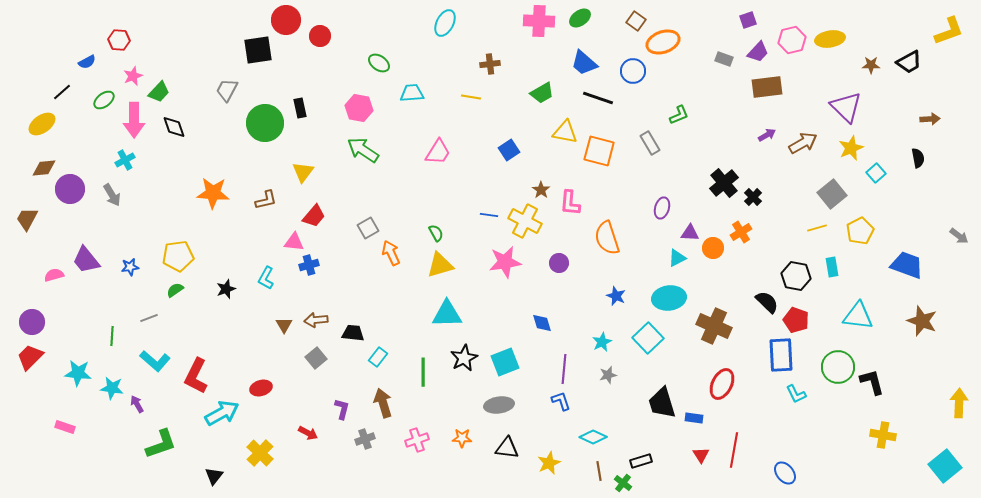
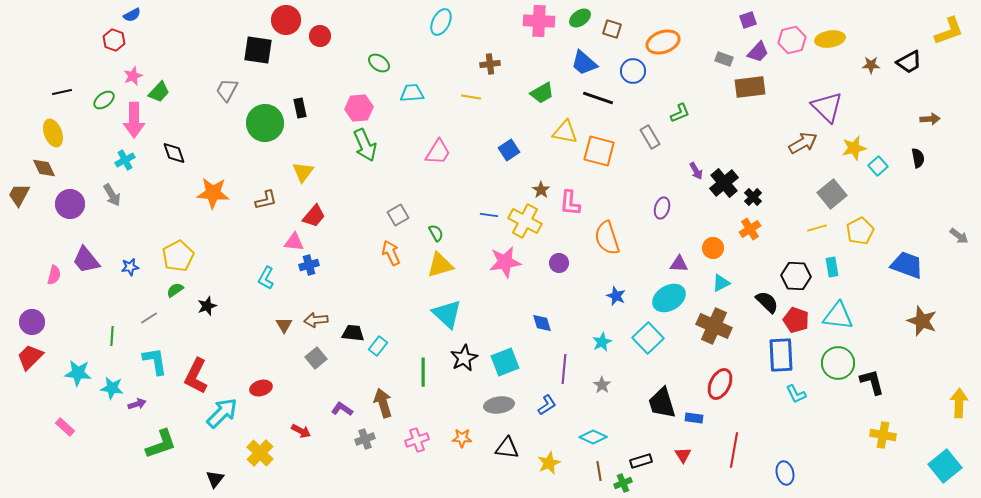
brown square at (636, 21): moved 24 px left, 8 px down; rotated 18 degrees counterclockwise
cyan ellipse at (445, 23): moved 4 px left, 1 px up
red hexagon at (119, 40): moved 5 px left; rotated 15 degrees clockwise
black square at (258, 50): rotated 16 degrees clockwise
blue semicircle at (87, 62): moved 45 px right, 47 px up
brown rectangle at (767, 87): moved 17 px left
black line at (62, 92): rotated 30 degrees clockwise
purple triangle at (846, 107): moved 19 px left
pink hexagon at (359, 108): rotated 16 degrees counterclockwise
green L-shape at (679, 115): moved 1 px right, 2 px up
yellow ellipse at (42, 124): moved 11 px right, 9 px down; rotated 76 degrees counterclockwise
black diamond at (174, 127): moved 26 px down
purple arrow at (767, 135): moved 71 px left, 36 px down; rotated 90 degrees clockwise
gray rectangle at (650, 143): moved 6 px up
yellow star at (851, 148): moved 3 px right; rotated 10 degrees clockwise
green arrow at (363, 150): moved 2 px right, 5 px up; rotated 148 degrees counterclockwise
brown diamond at (44, 168): rotated 70 degrees clockwise
cyan square at (876, 173): moved 2 px right, 7 px up
purple circle at (70, 189): moved 15 px down
brown trapezoid at (27, 219): moved 8 px left, 24 px up
gray square at (368, 228): moved 30 px right, 13 px up
orange cross at (741, 232): moved 9 px right, 3 px up
purple triangle at (690, 233): moved 11 px left, 31 px down
yellow pentagon at (178, 256): rotated 20 degrees counterclockwise
cyan triangle at (677, 258): moved 44 px right, 25 px down
pink semicircle at (54, 275): rotated 120 degrees clockwise
black hexagon at (796, 276): rotated 8 degrees counterclockwise
black star at (226, 289): moved 19 px left, 17 px down
cyan ellipse at (669, 298): rotated 24 degrees counterclockwise
cyan triangle at (447, 314): rotated 44 degrees clockwise
cyan triangle at (858, 316): moved 20 px left
gray line at (149, 318): rotated 12 degrees counterclockwise
cyan rectangle at (378, 357): moved 11 px up
cyan L-shape at (155, 361): rotated 140 degrees counterclockwise
green circle at (838, 367): moved 4 px up
gray star at (608, 375): moved 6 px left, 10 px down; rotated 24 degrees counterclockwise
red ellipse at (722, 384): moved 2 px left
blue L-shape at (561, 401): moved 14 px left, 4 px down; rotated 75 degrees clockwise
purple arrow at (137, 404): rotated 102 degrees clockwise
purple L-shape at (342, 409): rotated 70 degrees counterclockwise
cyan arrow at (222, 413): rotated 16 degrees counterclockwise
pink rectangle at (65, 427): rotated 24 degrees clockwise
red arrow at (308, 433): moved 7 px left, 2 px up
red triangle at (701, 455): moved 18 px left
blue ellipse at (785, 473): rotated 25 degrees clockwise
black triangle at (214, 476): moved 1 px right, 3 px down
green cross at (623, 483): rotated 30 degrees clockwise
